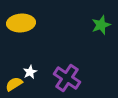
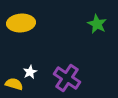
green star: moved 4 px left, 1 px up; rotated 24 degrees counterclockwise
yellow semicircle: rotated 48 degrees clockwise
